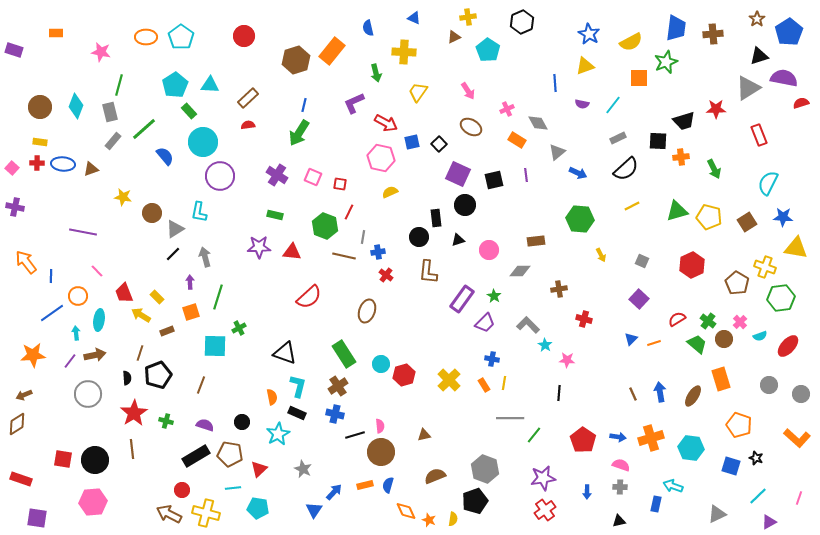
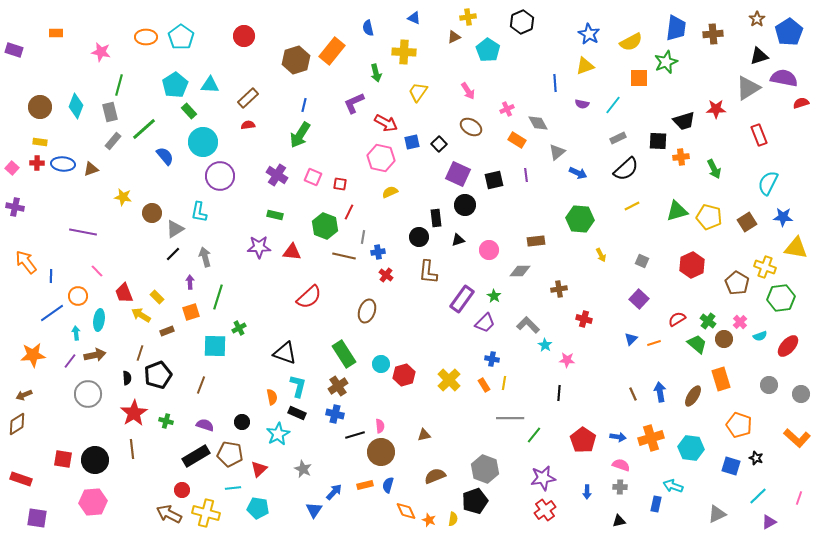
green arrow at (299, 133): moved 1 px right, 2 px down
